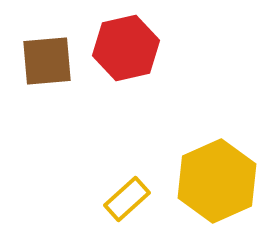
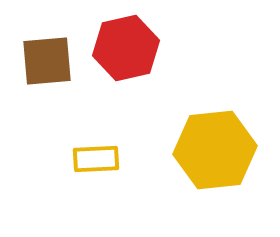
yellow hexagon: moved 2 px left, 31 px up; rotated 18 degrees clockwise
yellow rectangle: moved 31 px left, 40 px up; rotated 39 degrees clockwise
